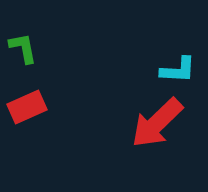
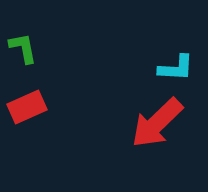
cyan L-shape: moved 2 px left, 2 px up
